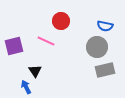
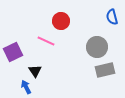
blue semicircle: moved 7 px right, 9 px up; rotated 63 degrees clockwise
purple square: moved 1 px left, 6 px down; rotated 12 degrees counterclockwise
